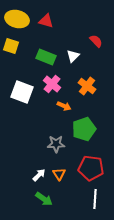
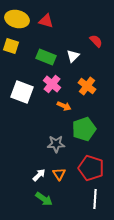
red pentagon: rotated 10 degrees clockwise
